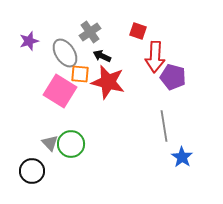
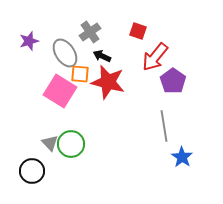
red arrow: rotated 36 degrees clockwise
purple pentagon: moved 4 px down; rotated 20 degrees clockwise
